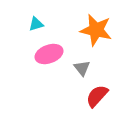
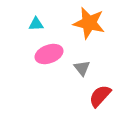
cyan triangle: rotated 14 degrees clockwise
orange star: moved 7 px left, 7 px up
red semicircle: moved 3 px right
